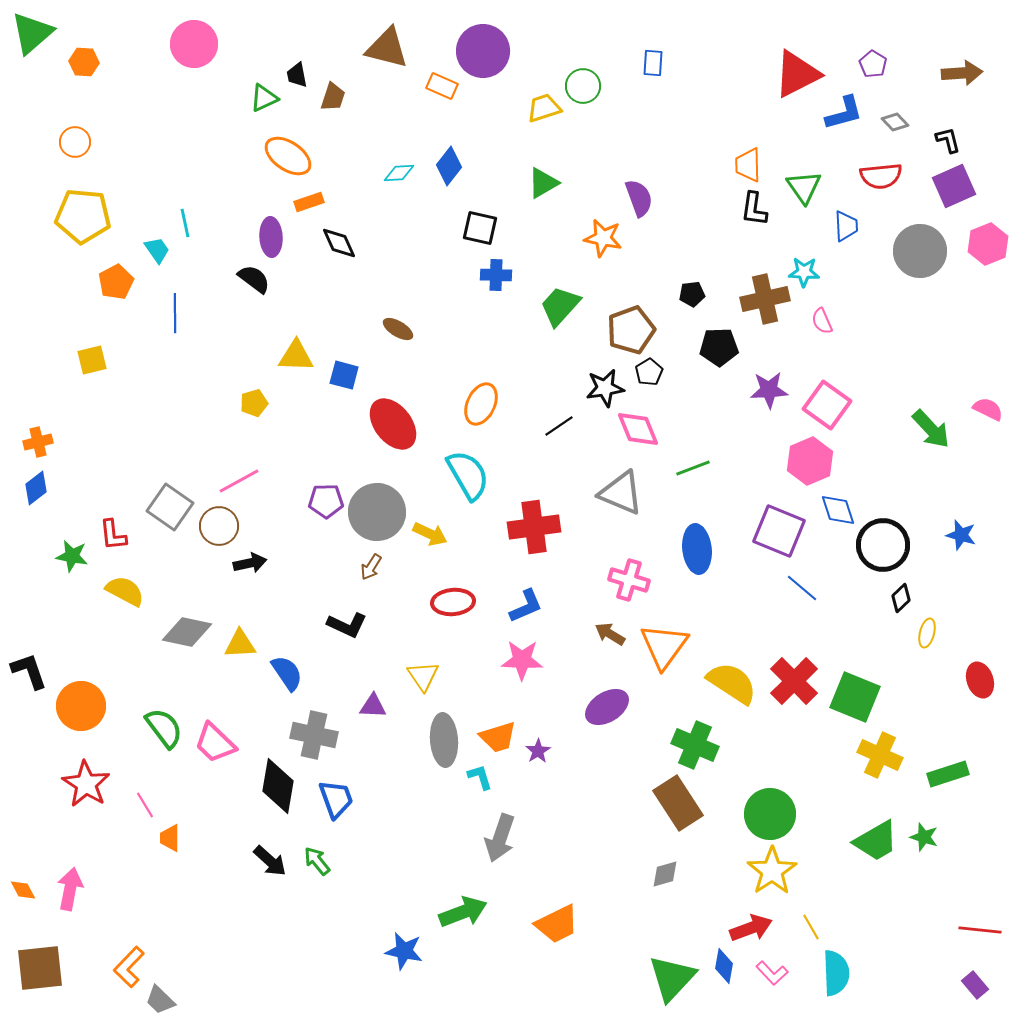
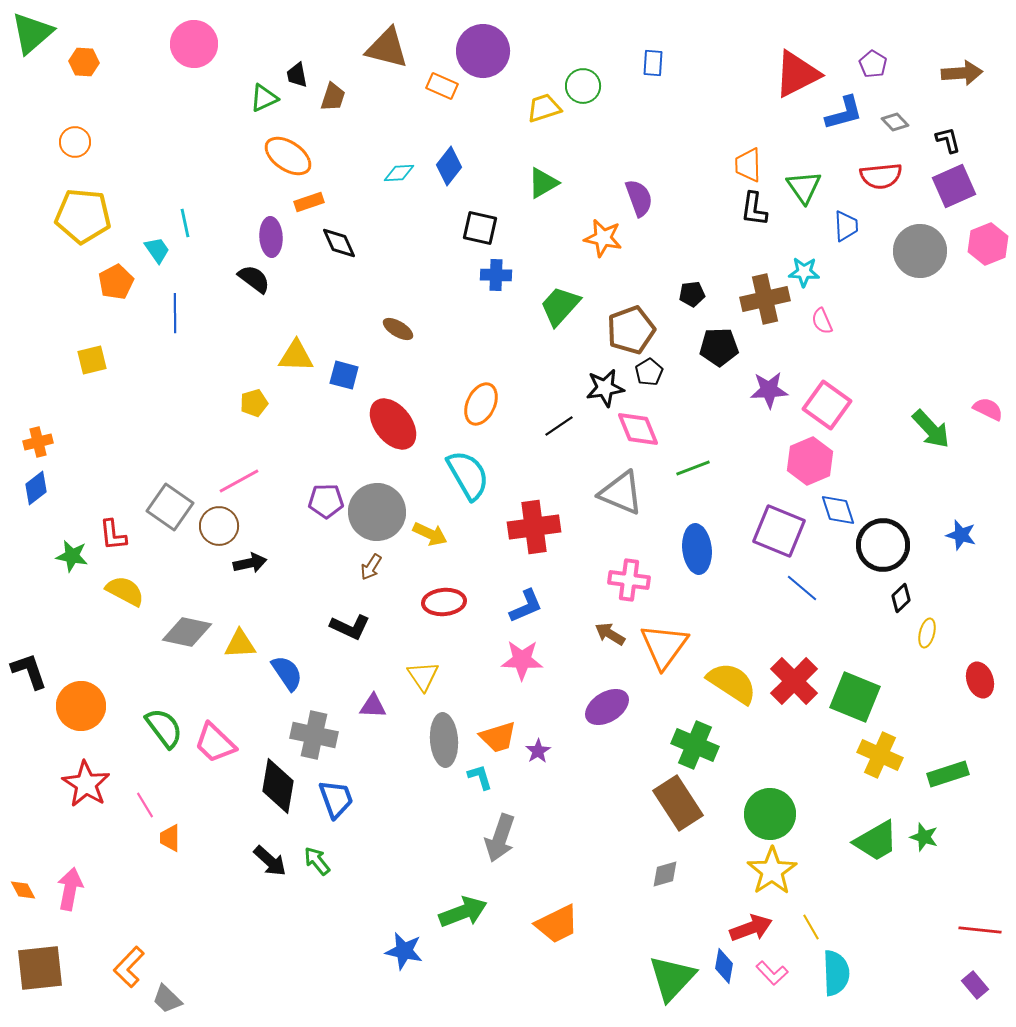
pink cross at (629, 580): rotated 9 degrees counterclockwise
red ellipse at (453, 602): moved 9 px left
black L-shape at (347, 625): moved 3 px right, 2 px down
gray trapezoid at (160, 1000): moved 7 px right, 1 px up
